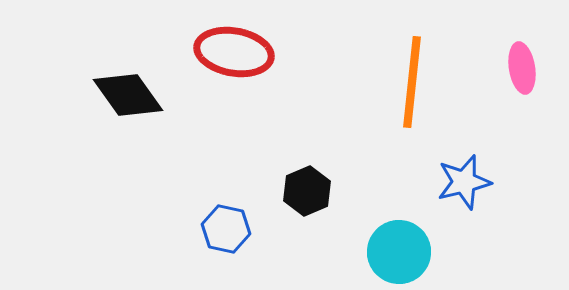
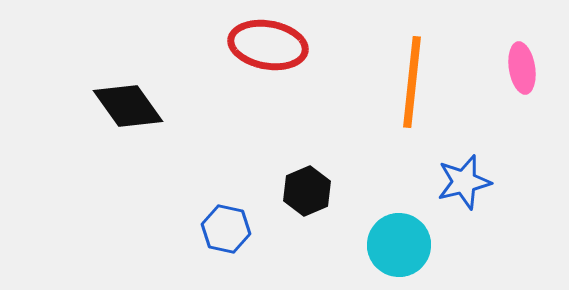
red ellipse: moved 34 px right, 7 px up
black diamond: moved 11 px down
cyan circle: moved 7 px up
